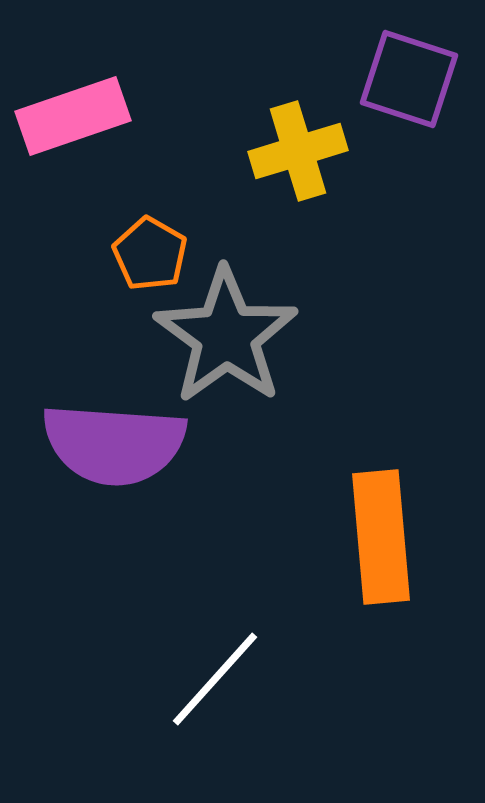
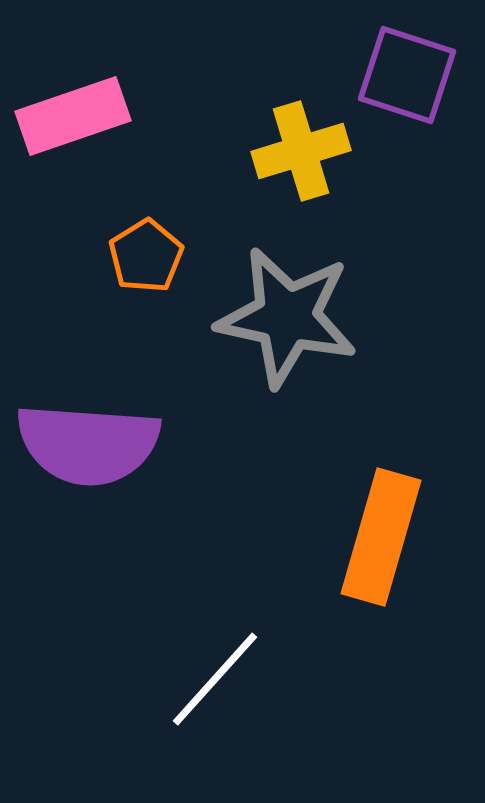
purple square: moved 2 px left, 4 px up
yellow cross: moved 3 px right
orange pentagon: moved 4 px left, 2 px down; rotated 10 degrees clockwise
gray star: moved 61 px right, 19 px up; rotated 24 degrees counterclockwise
purple semicircle: moved 26 px left
orange rectangle: rotated 21 degrees clockwise
